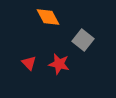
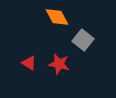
orange diamond: moved 9 px right
red triangle: rotated 14 degrees counterclockwise
